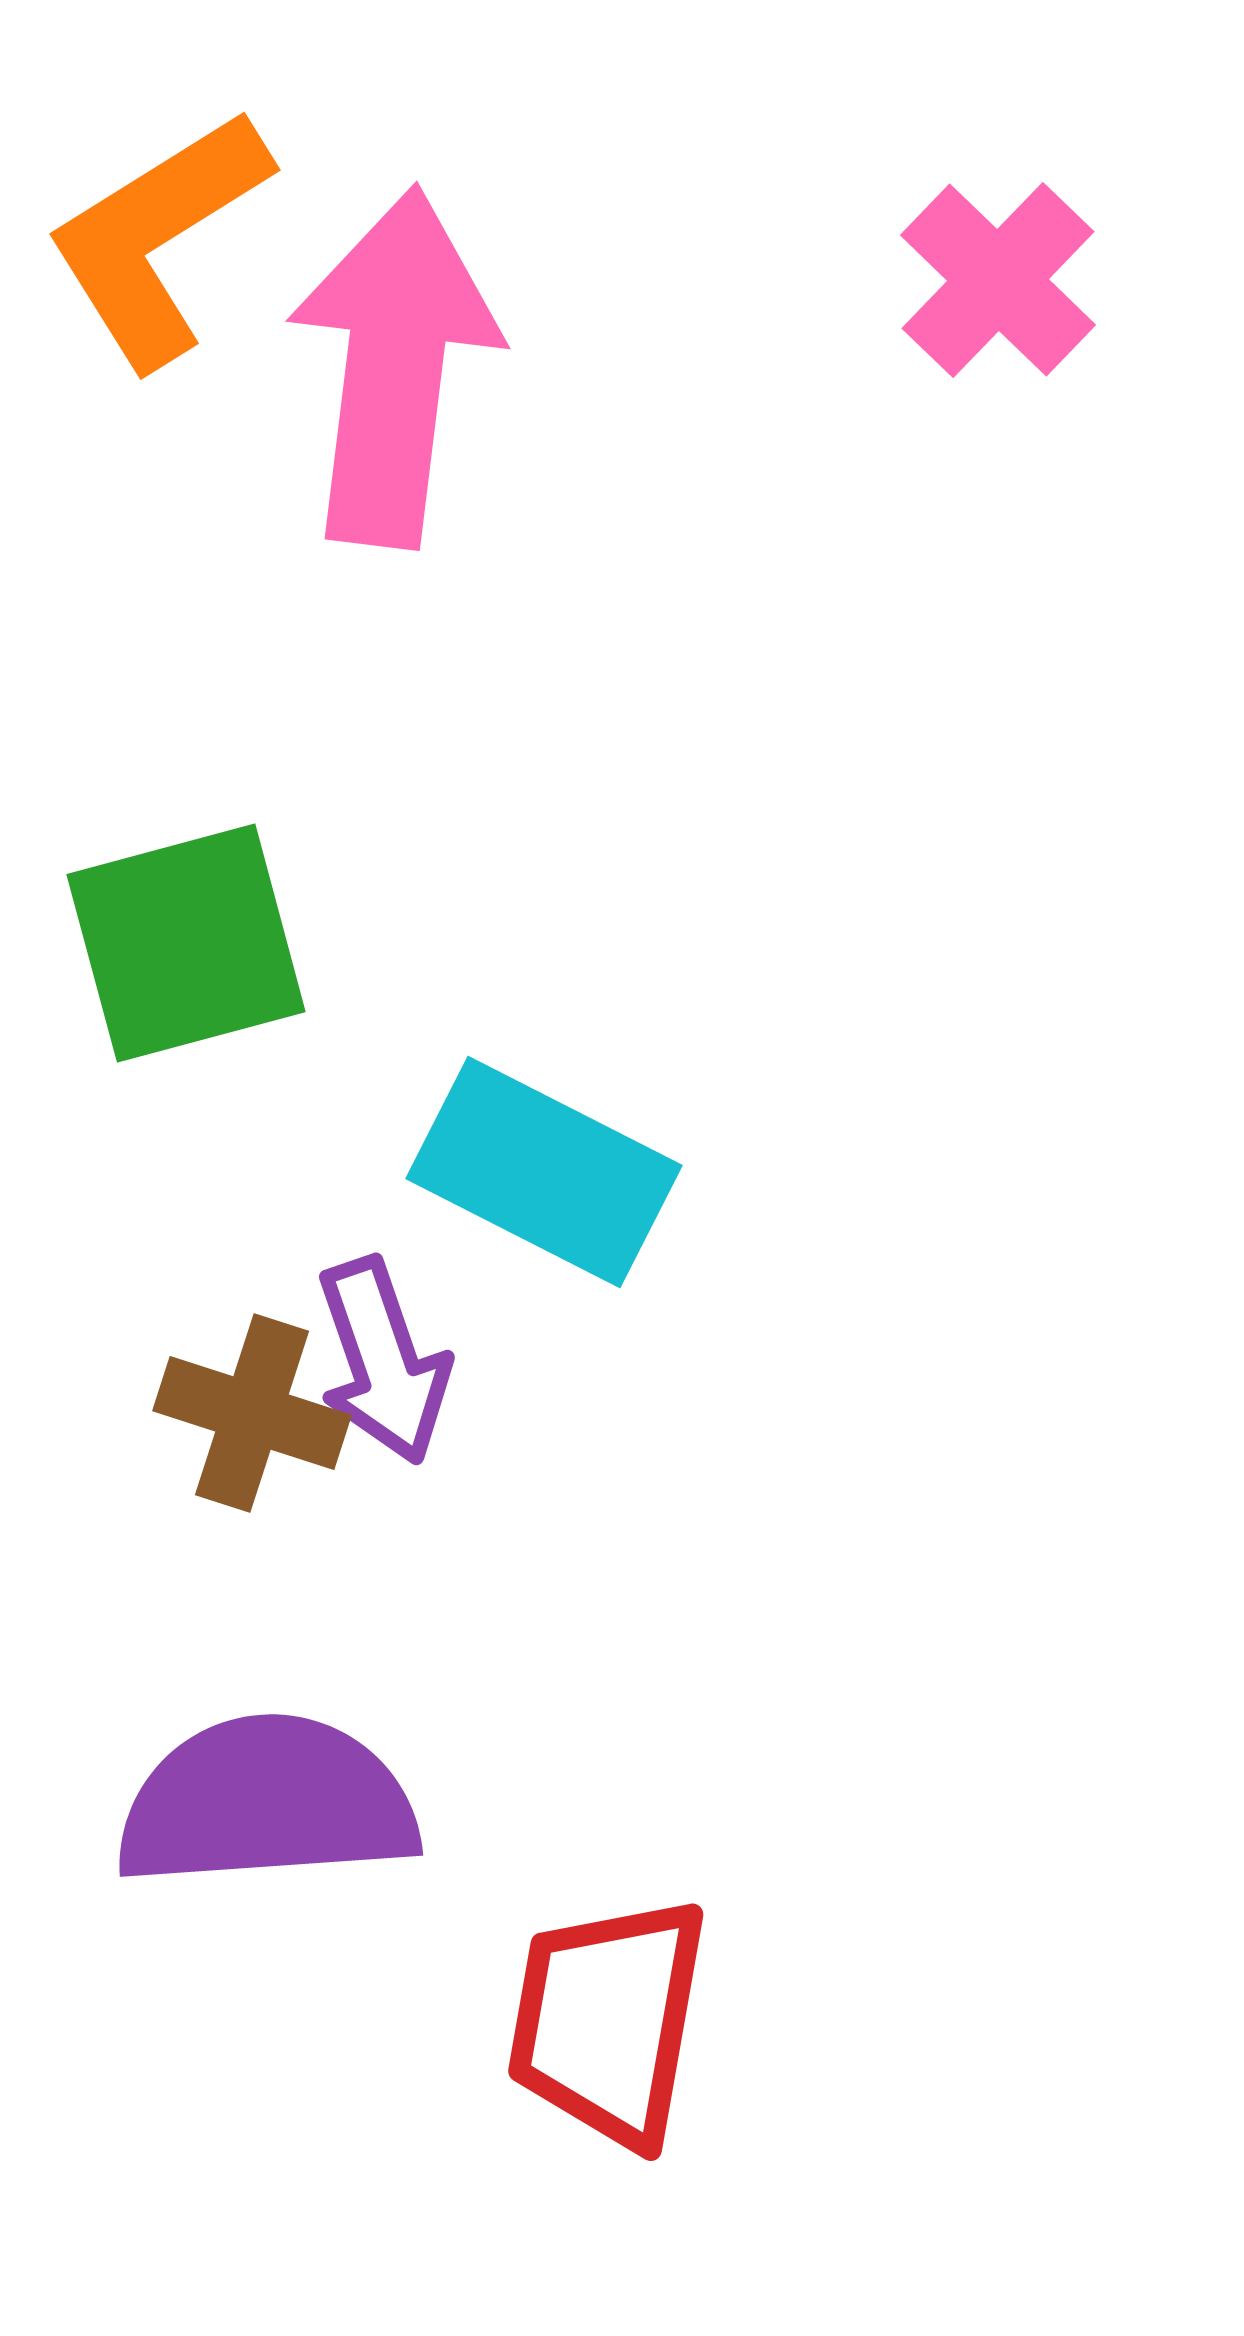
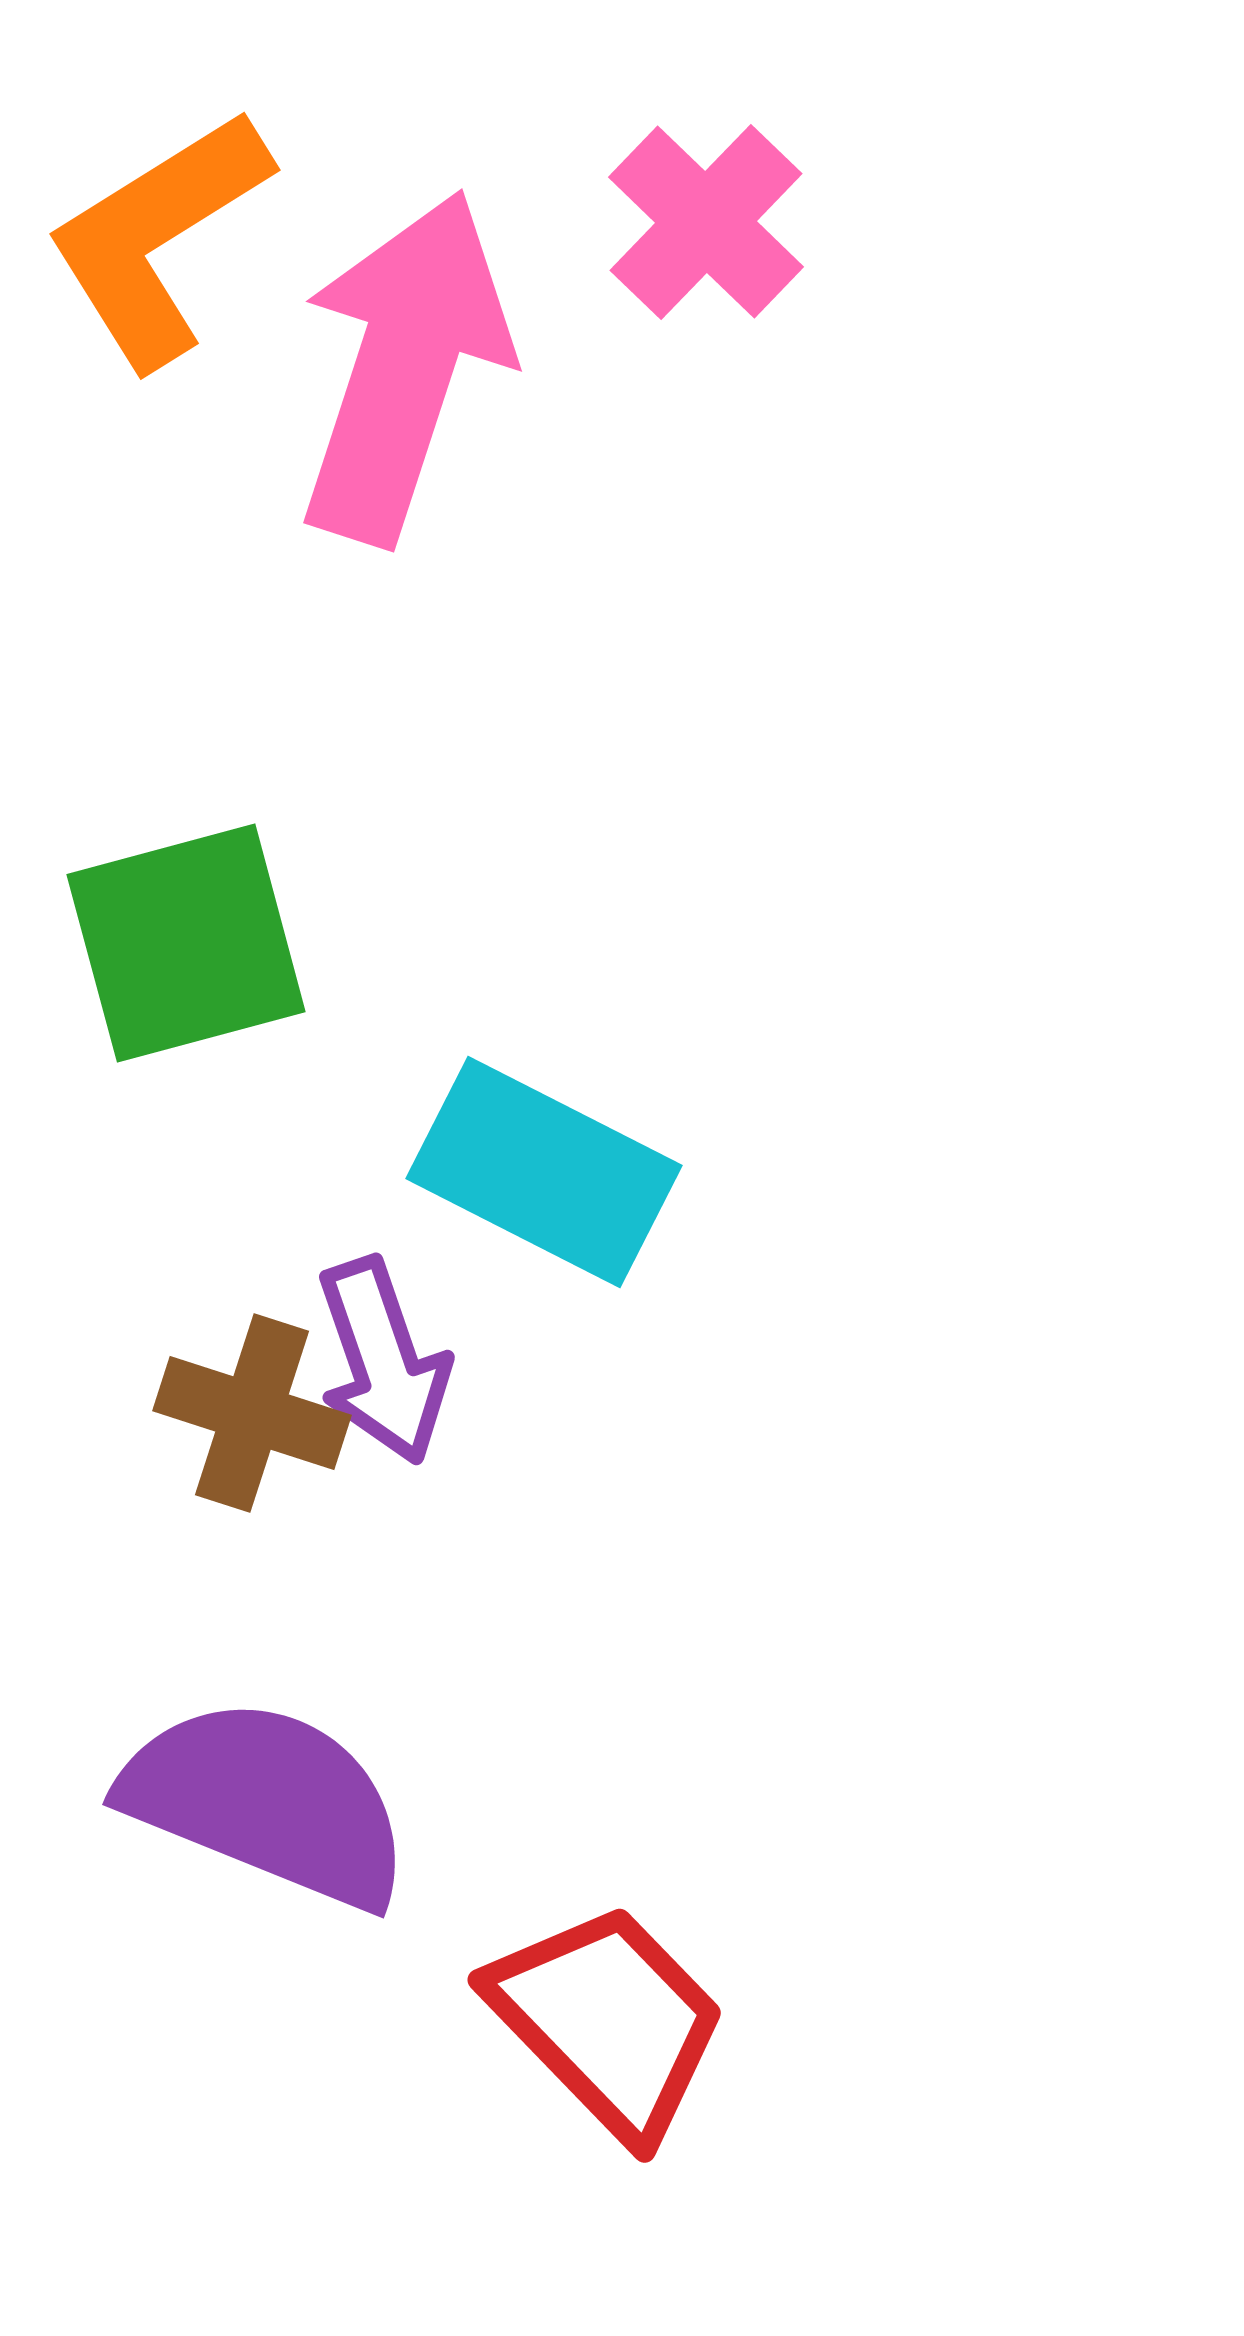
pink cross: moved 292 px left, 58 px up
pink arrow: moved 10 px right; rotated 11 degrees clockwise
purple semicircle: rotated 26 degrees clockwise
red trapezoid: rotated 126 degrees clockwise
